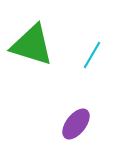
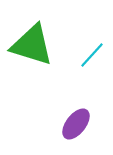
cyan line: rotated 12 degrees clockwise
